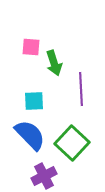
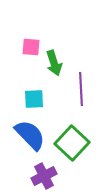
cyan square: moved 2 px up
